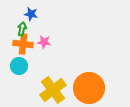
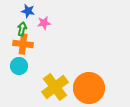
blue star: moved 3 px left, 3 px up
pink star: moved 19 px up; rotated 16 degrees counterclockwise
yellow cross: moved 2 px right, 3 px up
